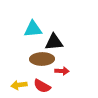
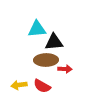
cyan triangle: moved 4 px right
brown ellipse: moved 4 px right, 1 px down
red arrow: moved 3 px right, 2 px up
